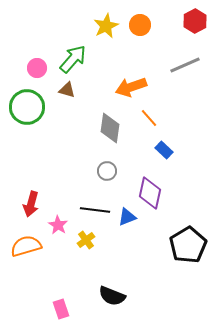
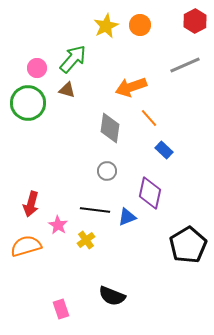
green circle: moved 1 px right, 4 px up
